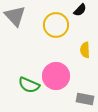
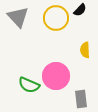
gray triangle: moved 3 px right, 1 px down
yellow circle: moved 7 px up
gray rectangle: moved 4 px left; rotated 72 degrees clockwise
